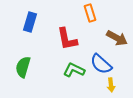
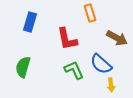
green L-shape: rotated 40 degrees clockwise
